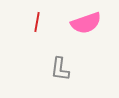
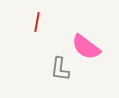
pink semicircle: moved 24 px down; rotated 56 degrees clockwise
